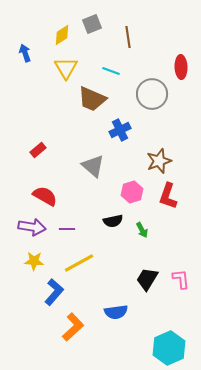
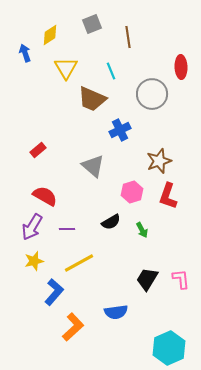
yellow diamond: moved 12 px left
cyan line: rotated 48 degrees clockwise
black semicircle: moved 2 px left, 1 px down; rotated 18 degrees counterclockwise
purple arrow: rotated 112 degrees clockwise
yellow star: rotated 18 degrees counterclockwise
